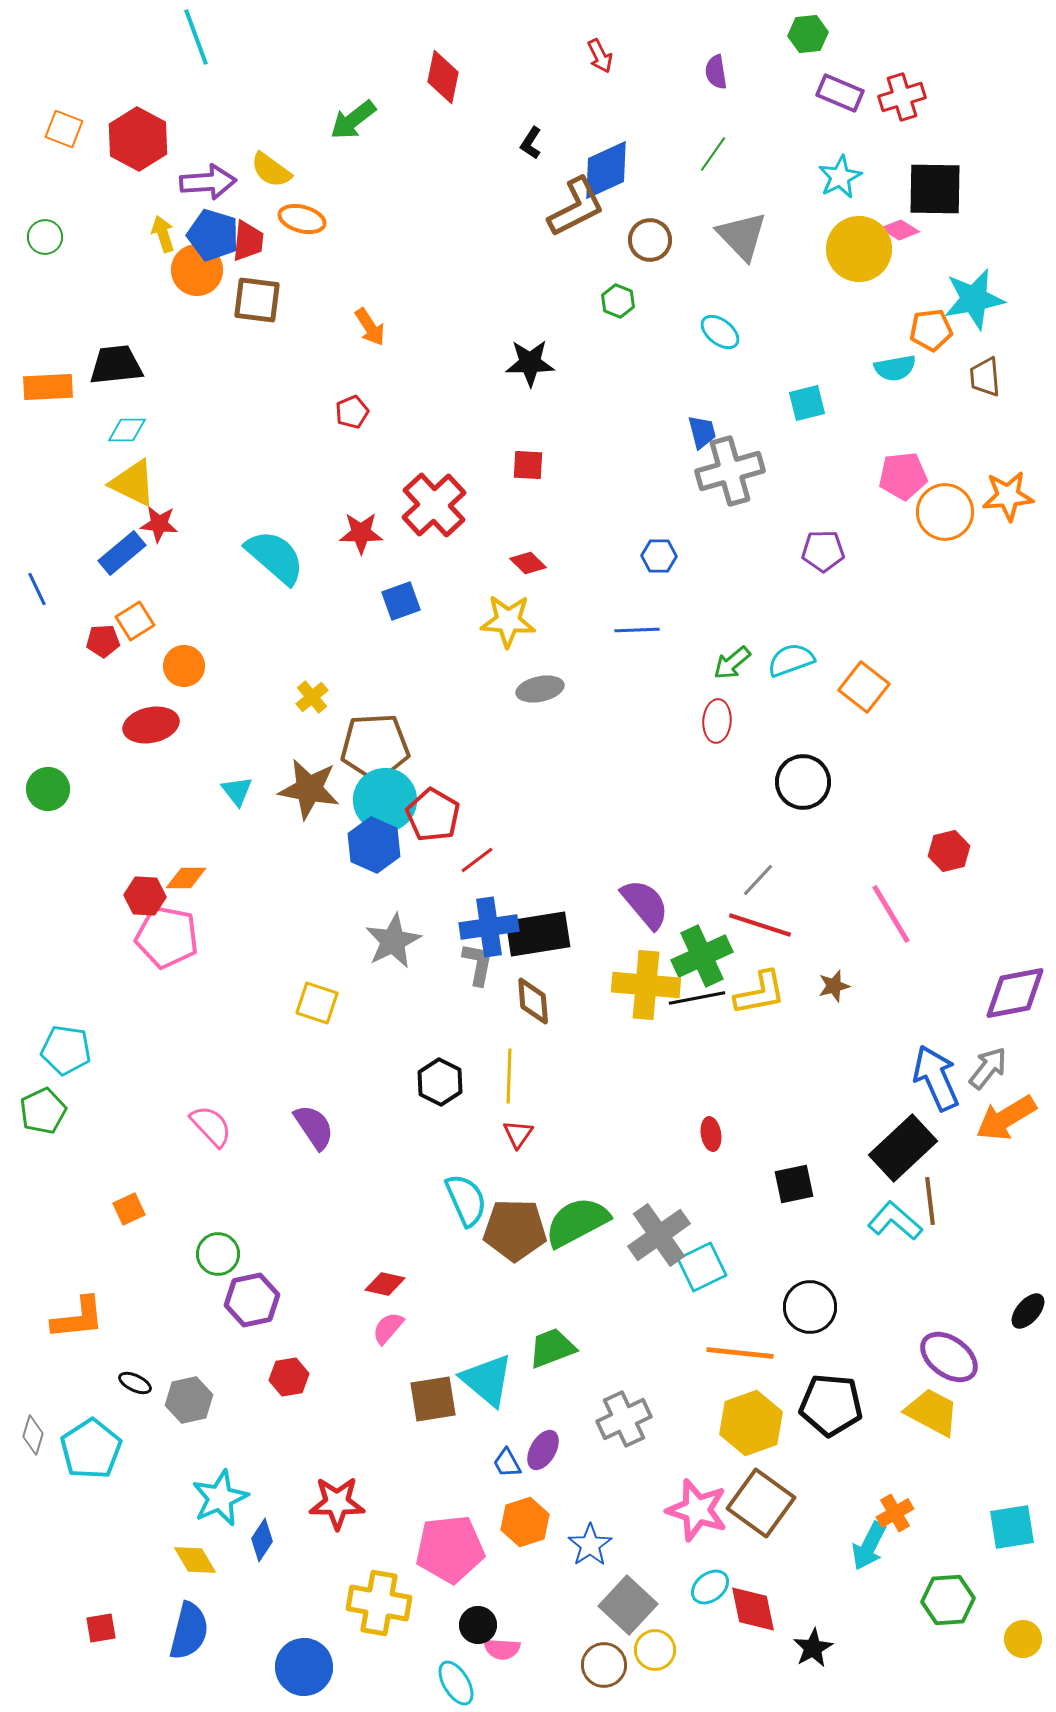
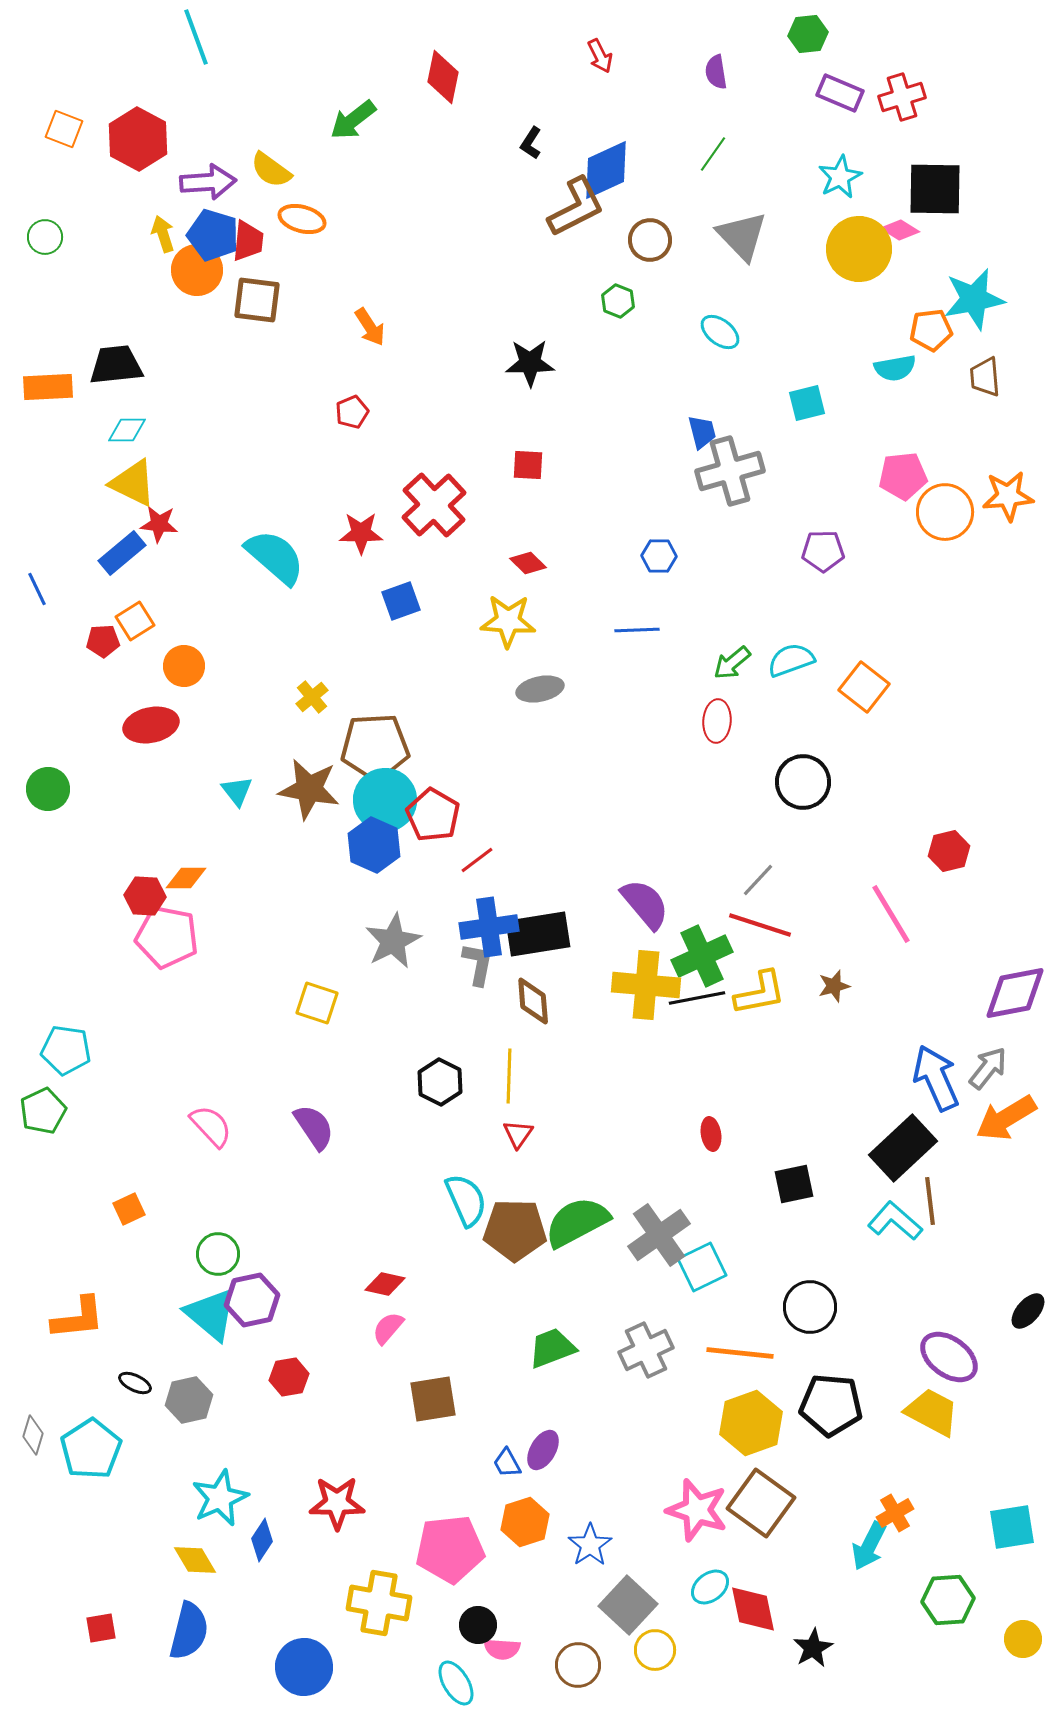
cyan triangle at (487, 1380): moved 276 px left, 66 px up
gray cross at (624, 1419): moved 22 px right, 69 px up
brown circle at (604, 1665): moved 26 px left
